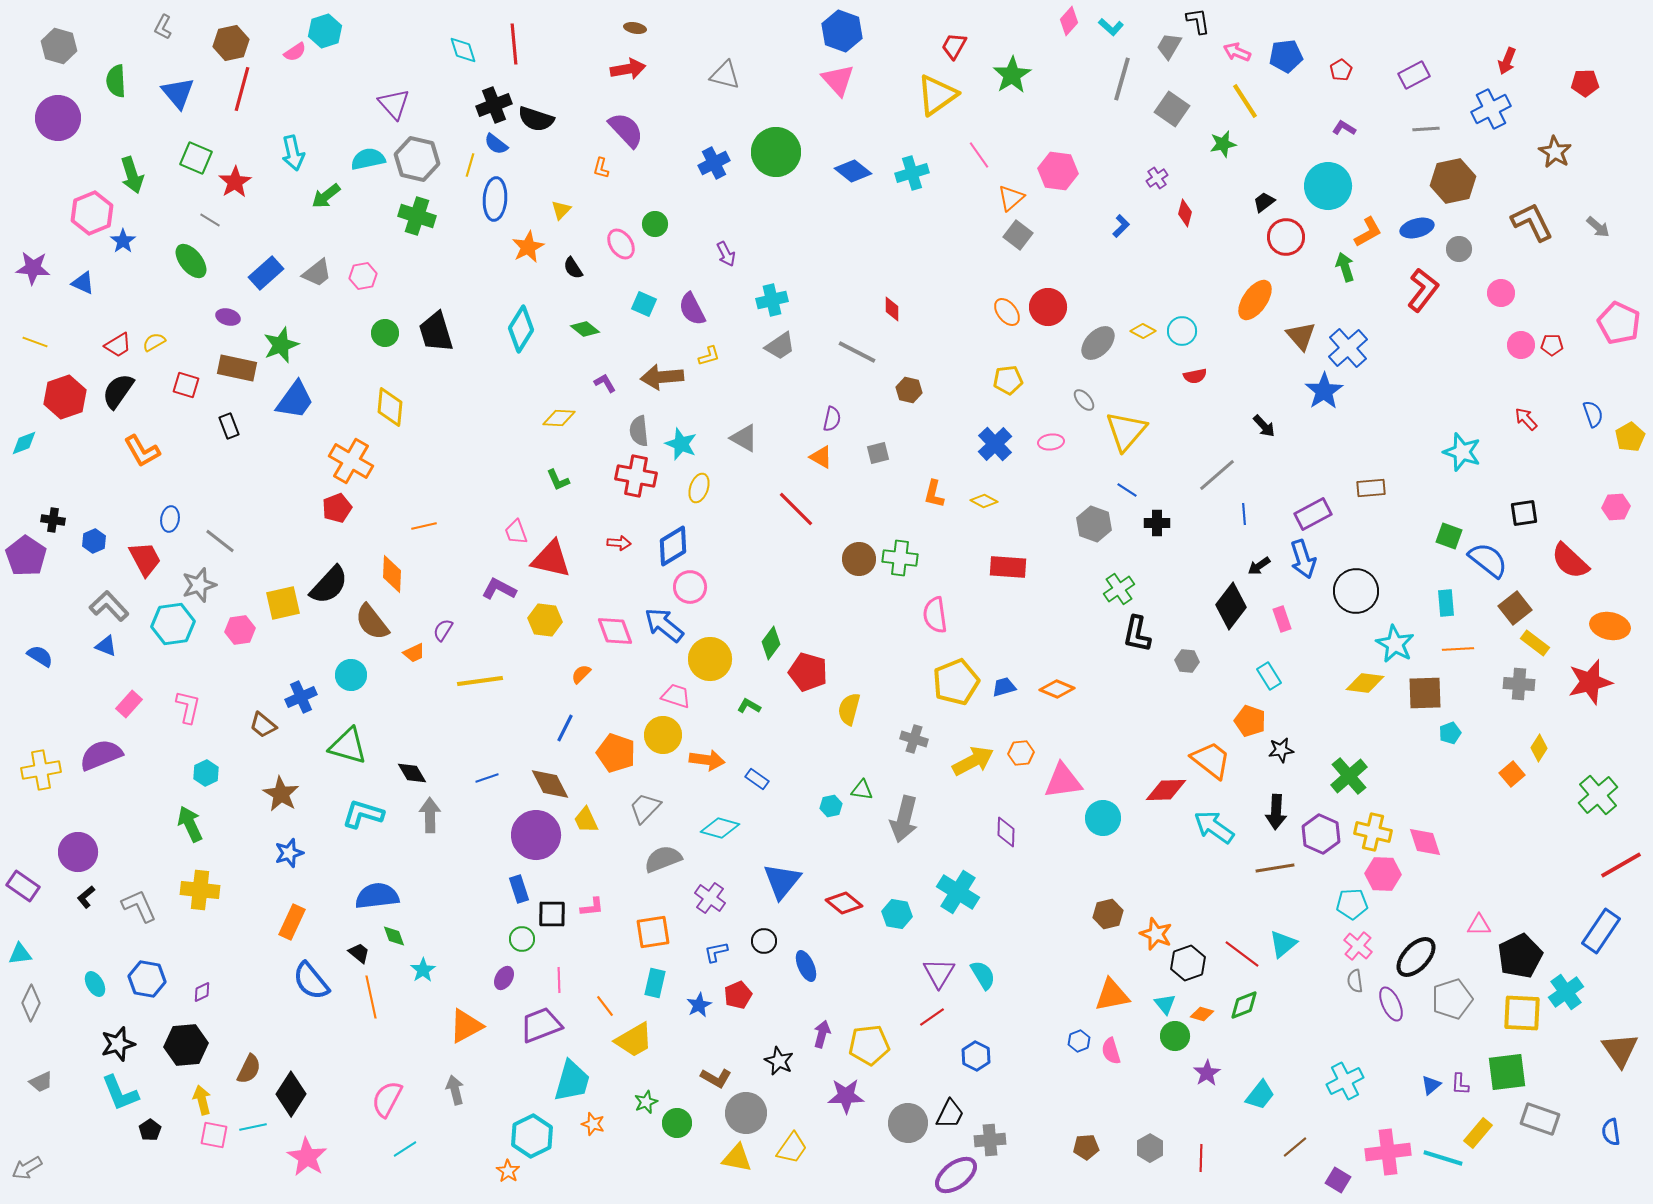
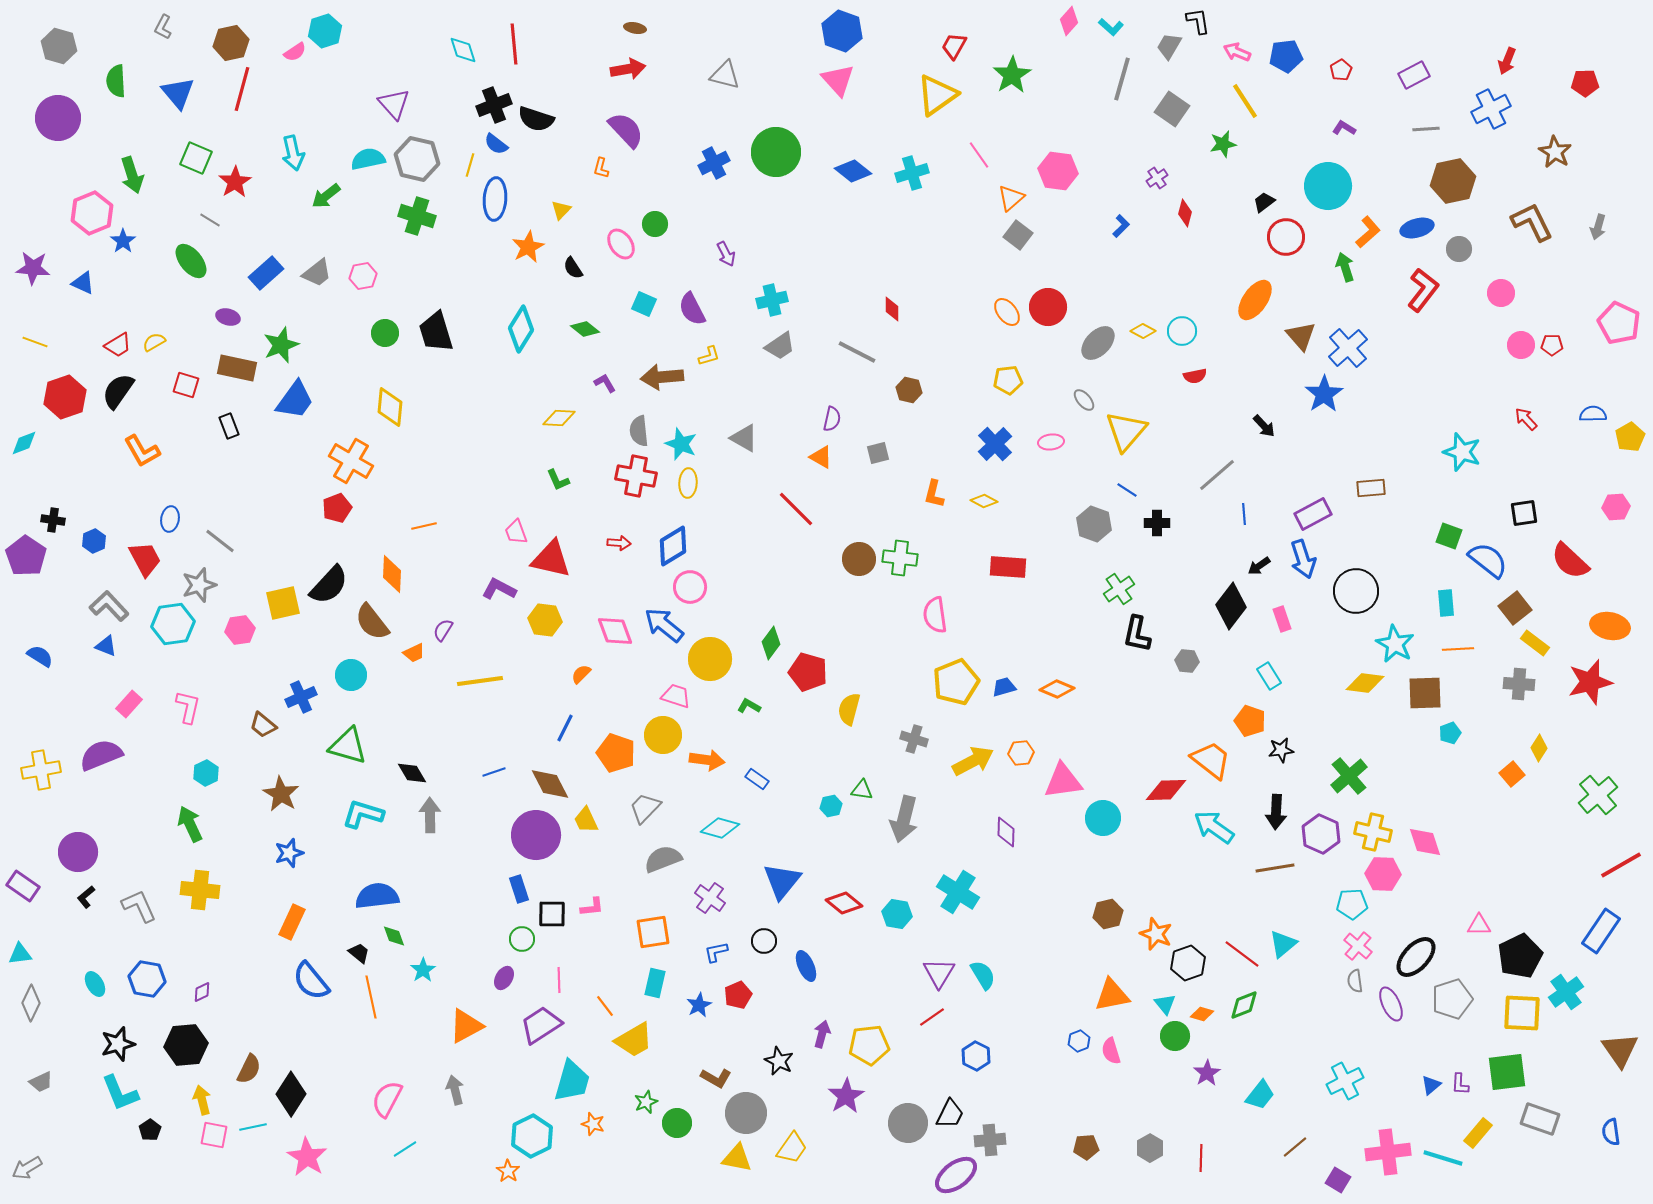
gray arrow at (1598, 227): rotated 65 degrees clockwise
orange L-shape at (1368, 232): rotated 12 degrees counterclockwise
blue star at (1324, 391): moved 3 px down
blue semicircle at (1593, 414): rotated 72 degrees counterclockwise
yellow ellipse at (699, 488): moved 11 px left, 5 px up; rotated 16 degrees counterclockwise
blue line at (487, 778): moved 7 px right, 6 px up
purple trapezoid at (541, 1025): rotated 12 degrees counterclockwise
purple star at (846, 1096): rotated 30 degrees counterclockwise
